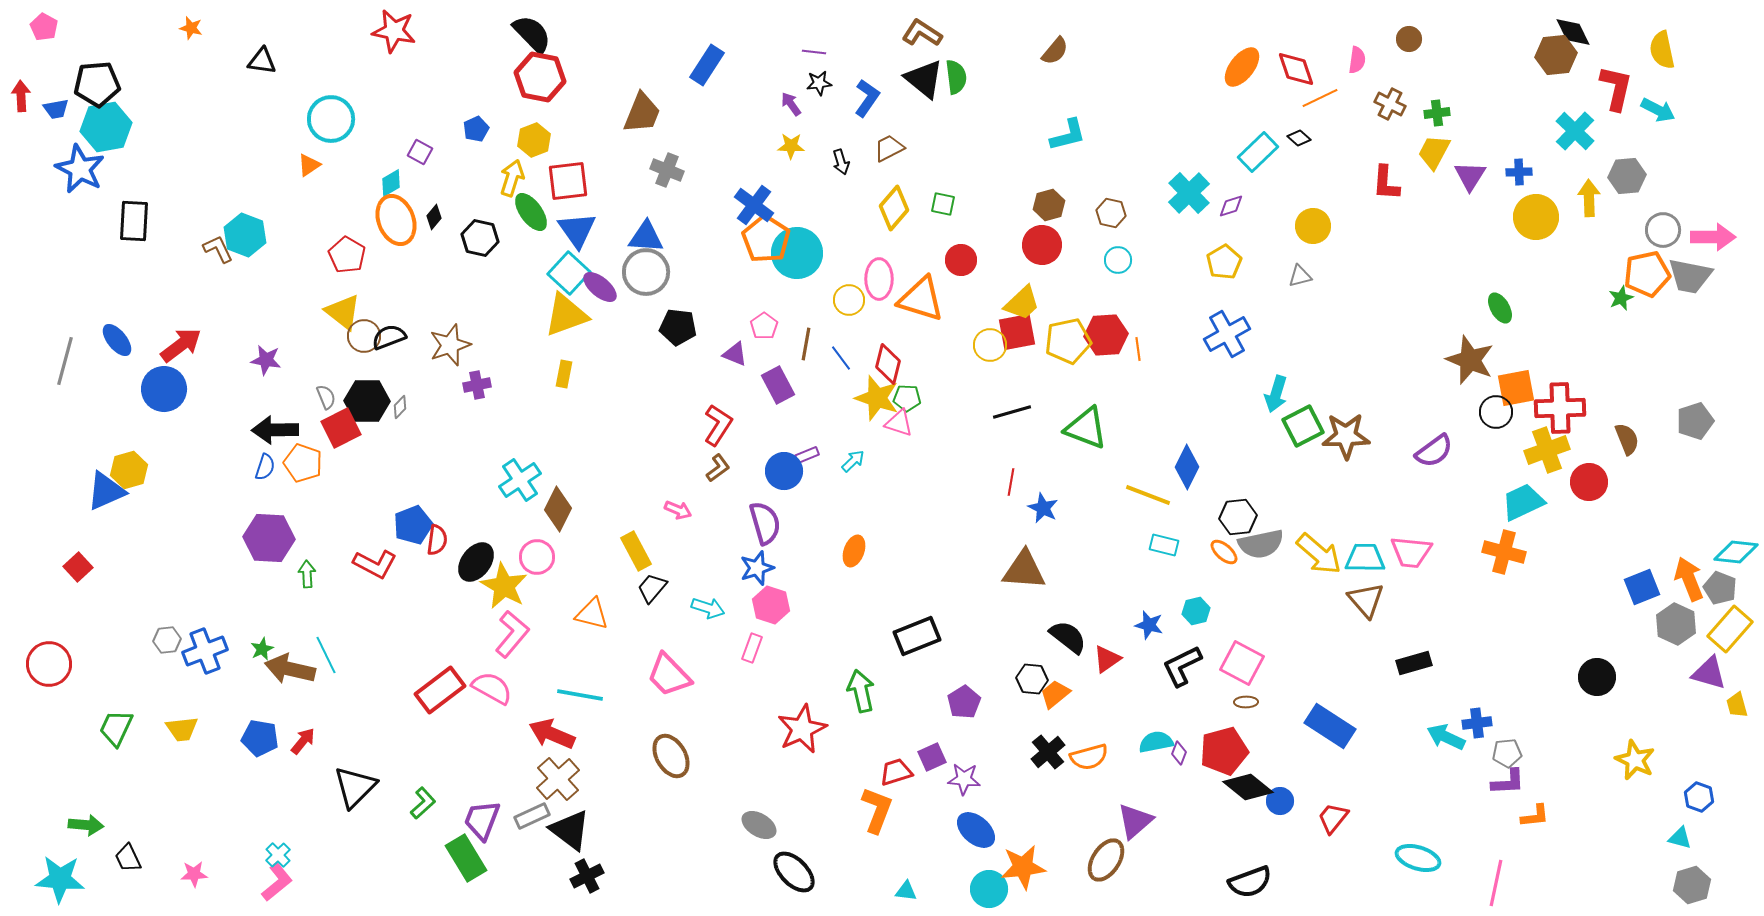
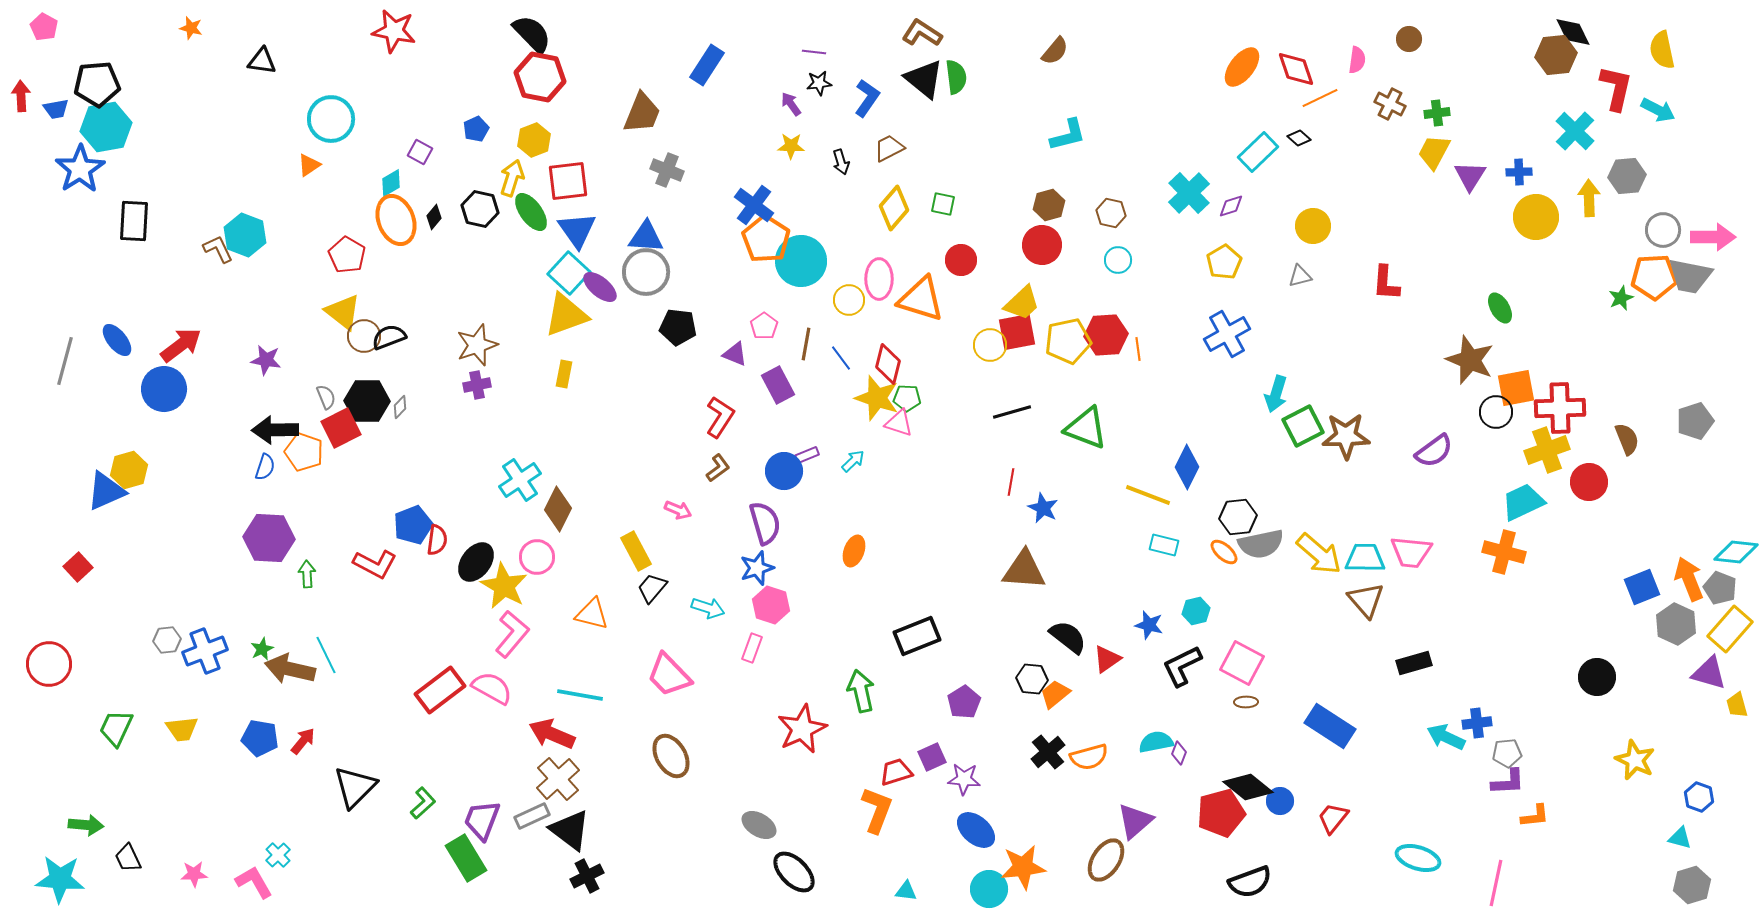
blue star at (80, 169): rotated 12 degrees clockwise
red L-shape at (1386, 183): moved 100 px down
black hexagon at (480, 238): moved 29 px up
cyan circle at (797, 253): moved 4 px right, 8 px down
orange pentagon at (1647, 274): moved 7 px right, 3 px down; rotated 9 degrees clockwise
brown star at (450, 345): moved 27 px right
red L-shape at (718, 425): moved 2 px right, 8 px up
orange pentagon at (303, 463): moved 1 px right, 11 px up
red pentagon at (1224, 751): moved 3 px left, 62 px down
pink L-shape at (277, 882): moved 23 px left; rotated 81 degrees counterclockwise
